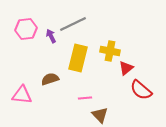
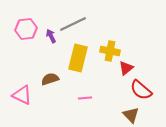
pink triangle: rotated 20 degrees clockwise
brown triangle: moved 31 px right
